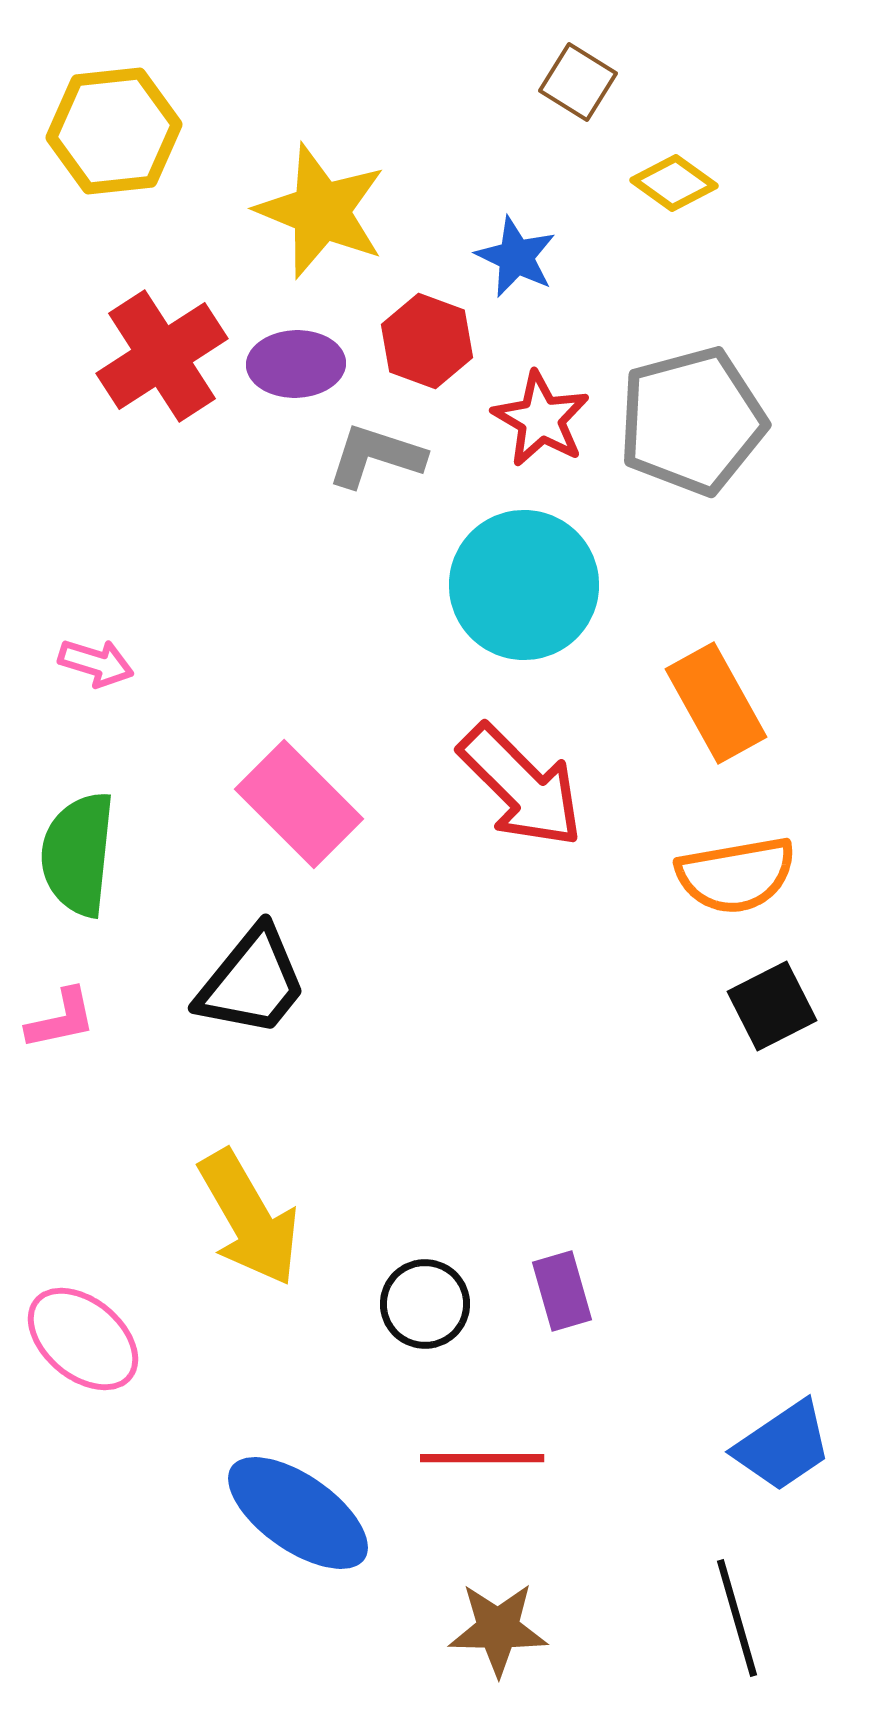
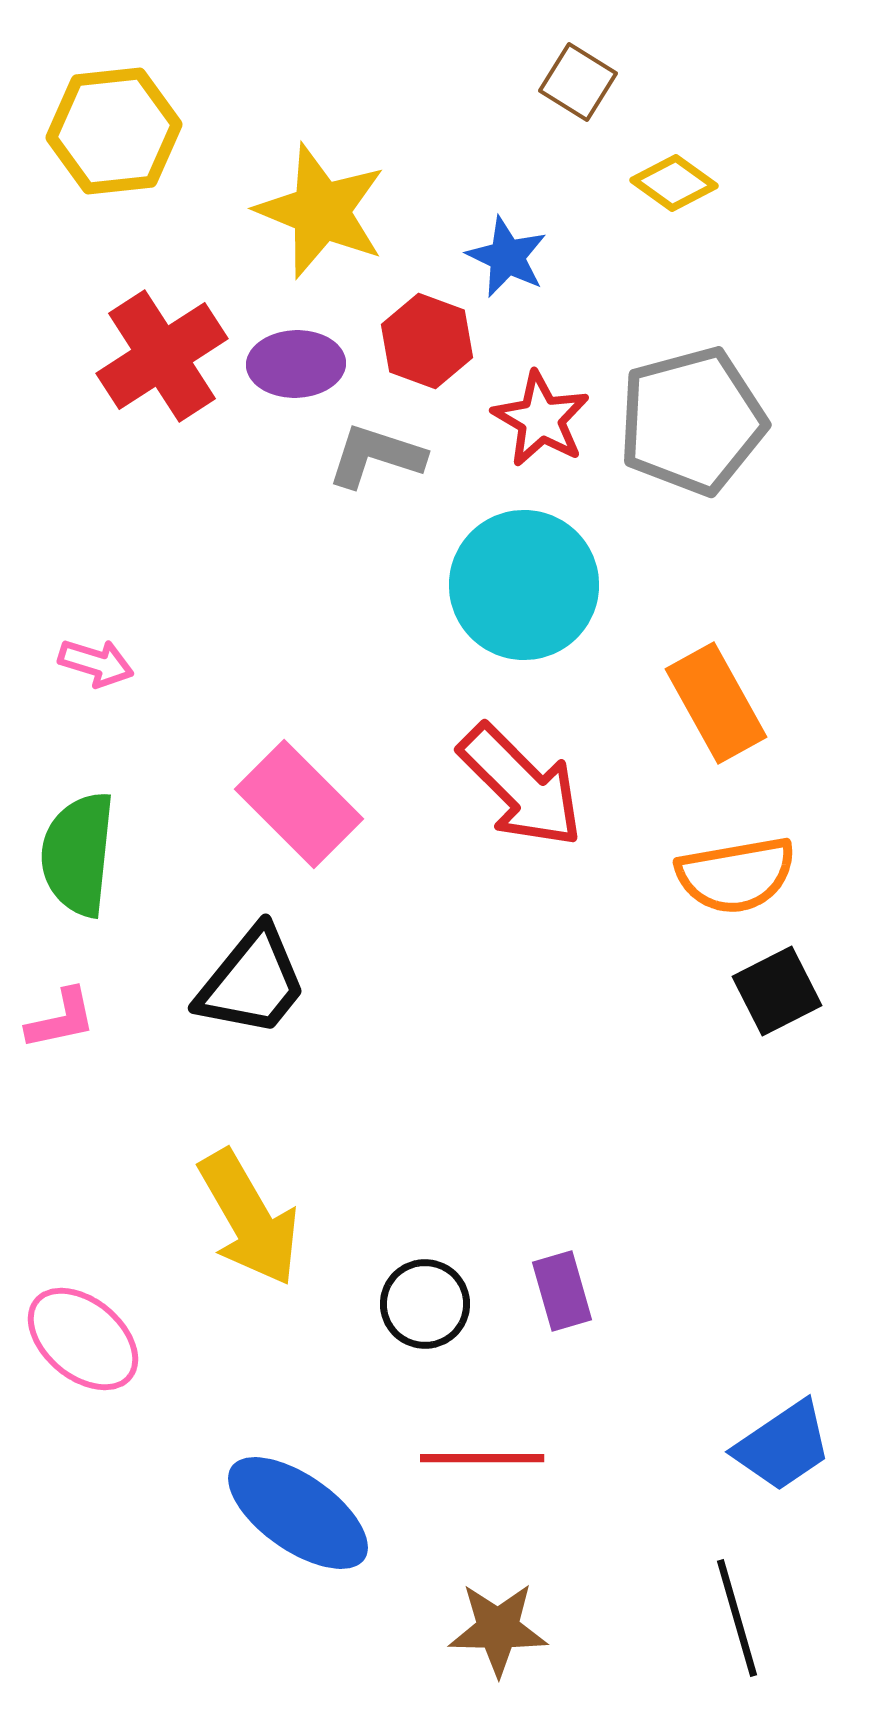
blue star: moved 9 px left
black square: moved 5 px right, 15 px up
